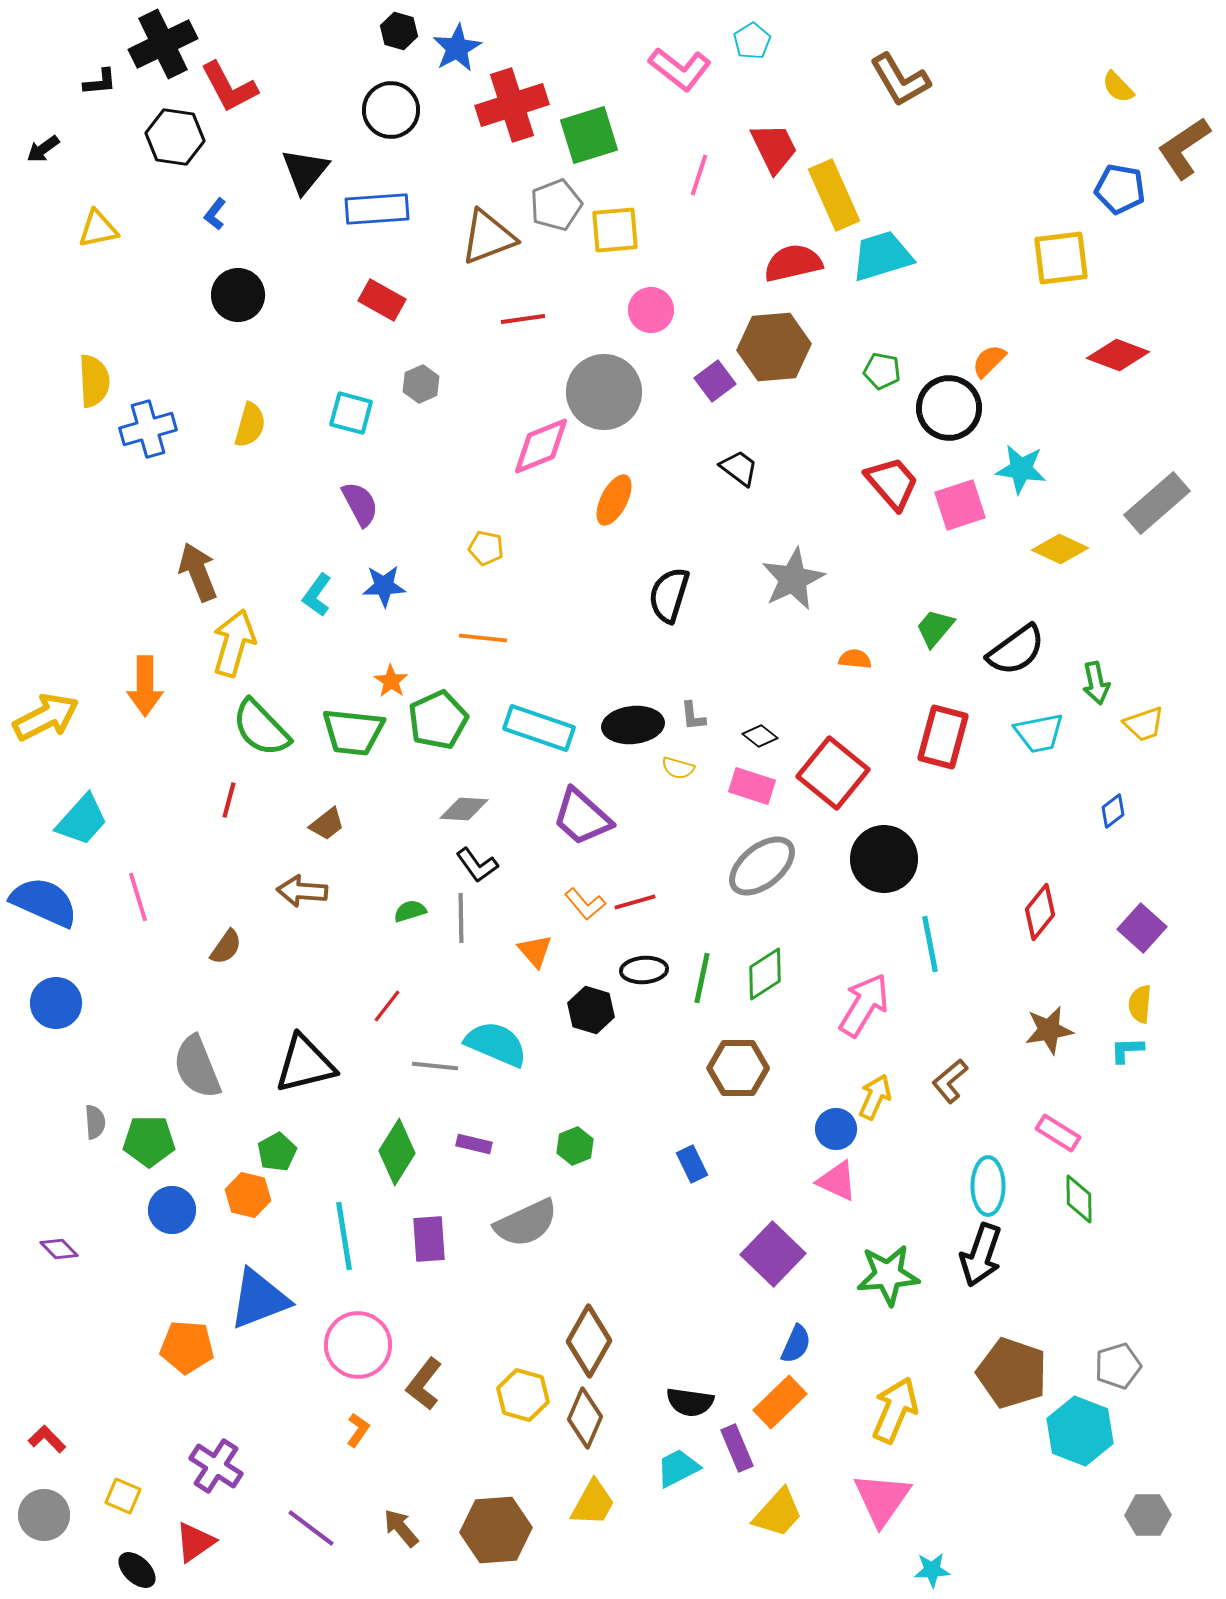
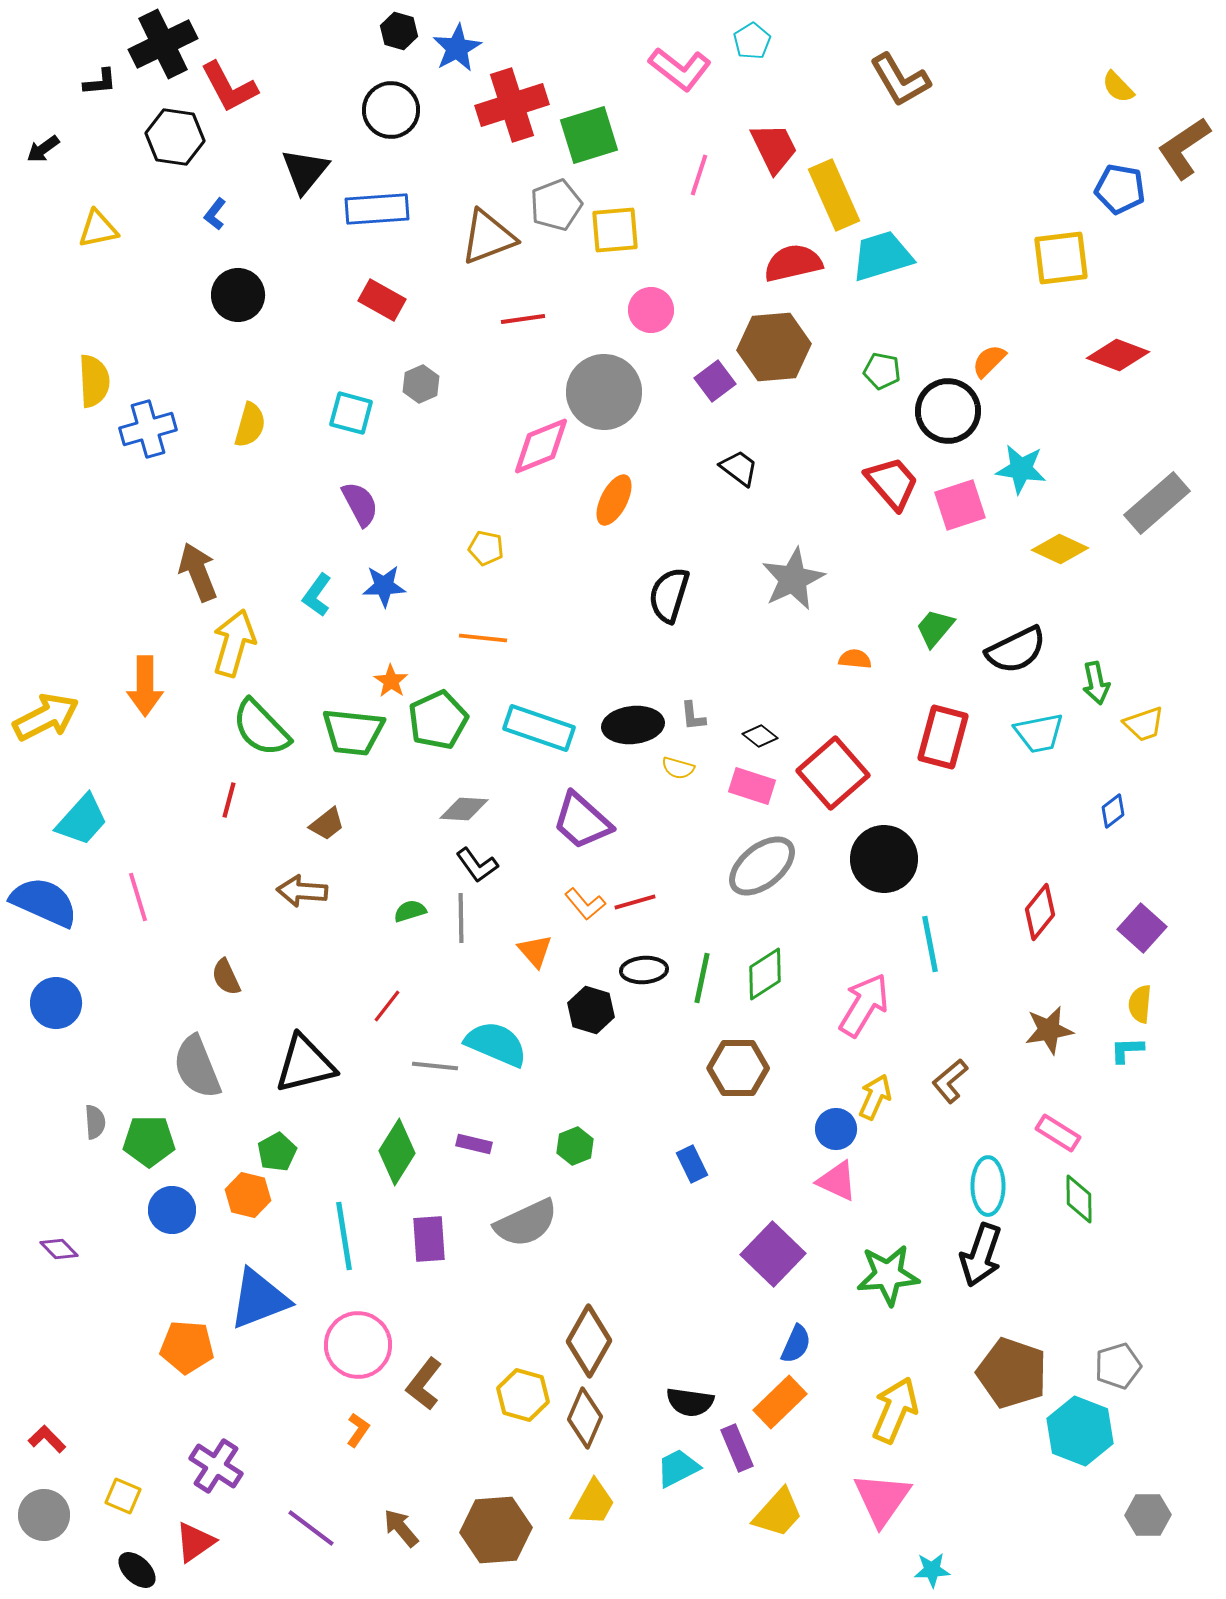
black circle at (949, 408): moved 1 px left, 3 px down
black semicircle at (1016, 650): rotated 10 degrees clockwise
red square at (833, 773): rotated 10 degrees clockwise
purple trapezoid at (582, 817): moved 4 px down
brown semicircle at (226, 947): moved 30 px down; rotated 120 degrees clockwise
